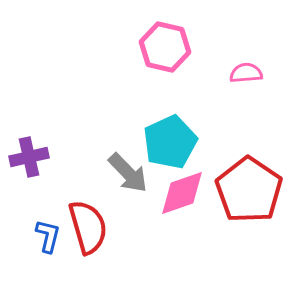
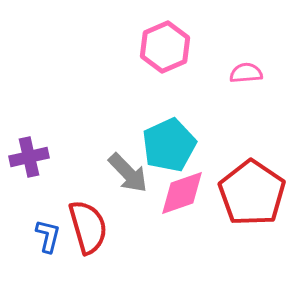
pink hexagon: rotated 24 degrees clockwise
cyan pentagon: moved 1 px left, 3 px down
red pentagon: moved 3 px right, 3 px down
